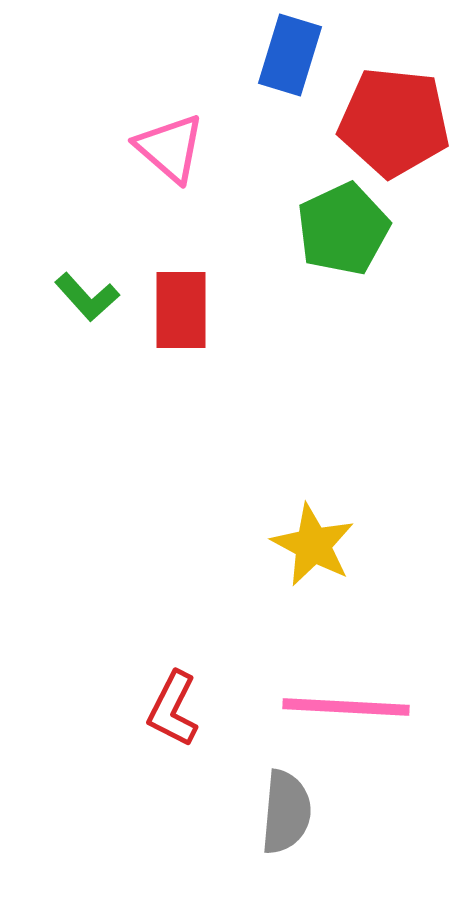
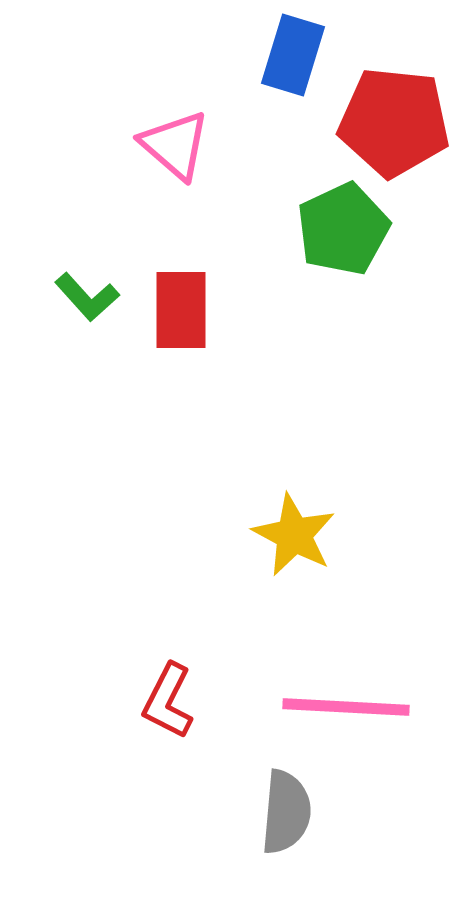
blue rectangle: moved 3 px right
pink triangle: moved 5 px right, 3 px up
yellow star: moved 19 px left, 10 px up
red L-shape: moved 5 px left, 8 px up
